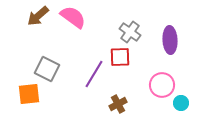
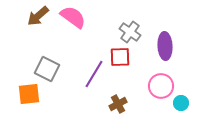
purple ellipse: moved 5 px left, 6 px down
pink circle: moved 1 px left, 1 px down
